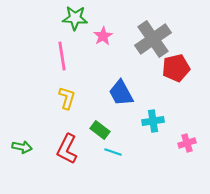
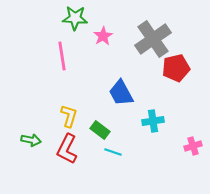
yellow L-shape: moved 2 px right, 18 px down
pink cross: moved 6 px right, 3 px down
green arrow: moved 9 px right, 7 px up
